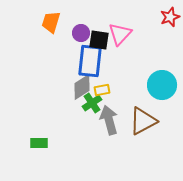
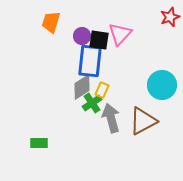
purple circle: moved 1 px right, 3 px down
yellow rectangle: rotated 56 degrees counterclockwise
gray arrow: moved 2 px right, 2 px up
